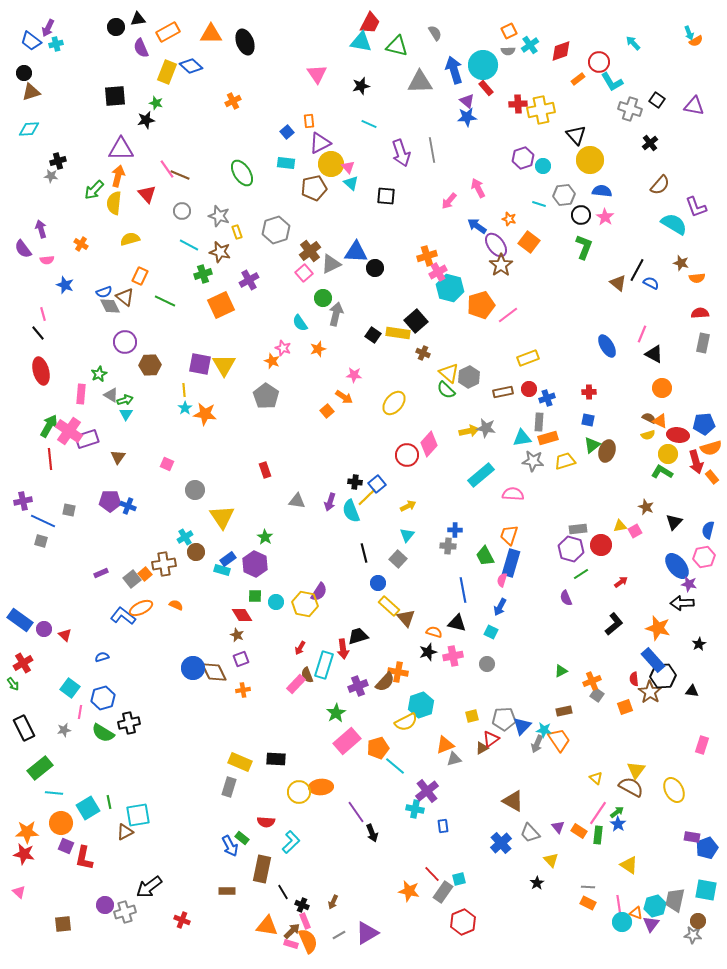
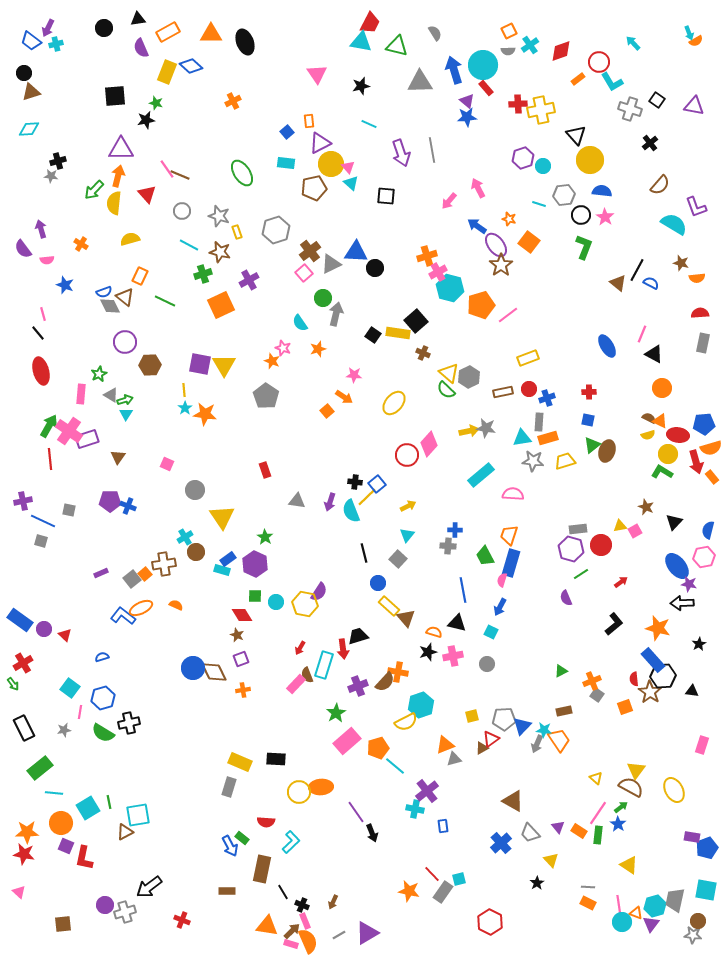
black circle at (116, 27): moved 12 px left, 1 px down
green arrow at (617, 812): moved 4 px right, 5 px up
red hexagon at (463, 922): moved 27 px right; rotated 10 degrees counterclockwise
